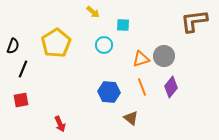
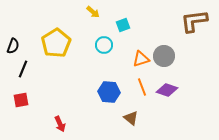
cyan square: rotated 24 degrees counterclockwise
purple diamond: moved 4 px left, 3 px down; rotated 70 degrees clockwise
